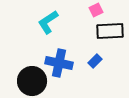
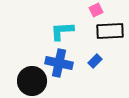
cyan L-shape: moved 14 px right, 9 px down; rotated 30 degrees clockwise
